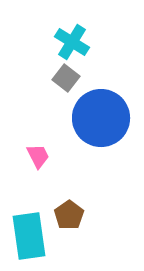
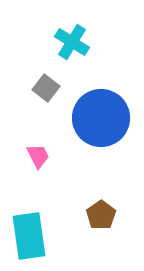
gray square: moved 20 px left, 10 px down
brown pentagon: moved 32 px right
